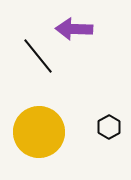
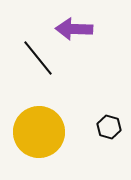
black line: moved 2 px down
black hexagon: rotated 15 degrees counterclockwise
